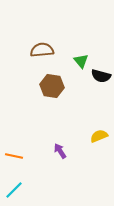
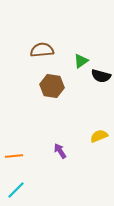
green triangle: rotated 35 degrees clockwise
orange line: rotated 18 degrees counterclockwise
cyan line: moved 2 px right
